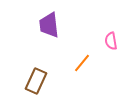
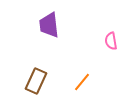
orange line: moved 19 px down
